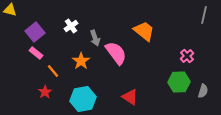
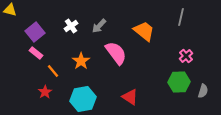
gray line: moved 23 px left, 2 px down
gray arrow: moved 4 px right, 12 px up; rotated 63 degrees clockwise
pink cross: moved 1 px left
